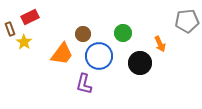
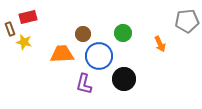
red rectangle: moved 2 px left; rotated 12 degrees clockwise
yellow star: rotated 21 degrees counterclockwise
orange trapezoid: rotated 130 degrees counterclockwise
black circle: moved 16 px left, 16 px down
